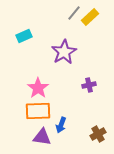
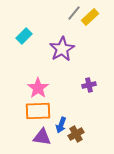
cyan rectangle: rotated 21 degrees counterclockwise
purple star: moved 2 px left, 3 px up
brown cross: moved 22 px left
